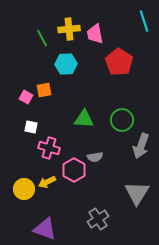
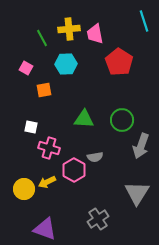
pink square: moved 29 px up
